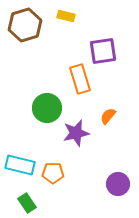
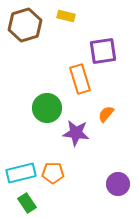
orange semicircle: moved 2 px left, 2 px up
purple star: rotated 20 degrees clockwise
cyan rectangle: moved 1 px right, 8 px down; rotated 28 degrees counterclockwise
